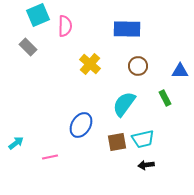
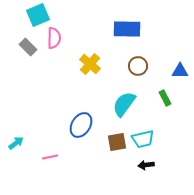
pink semicircle: moved 11 px left, 12 px down
